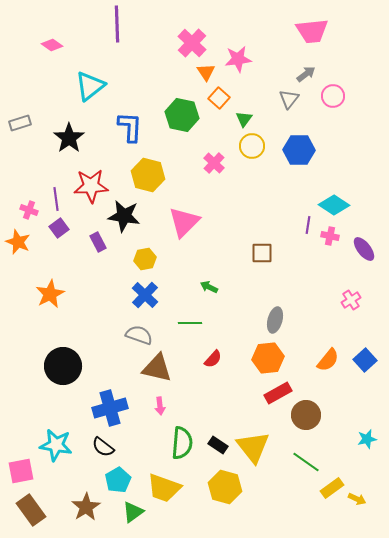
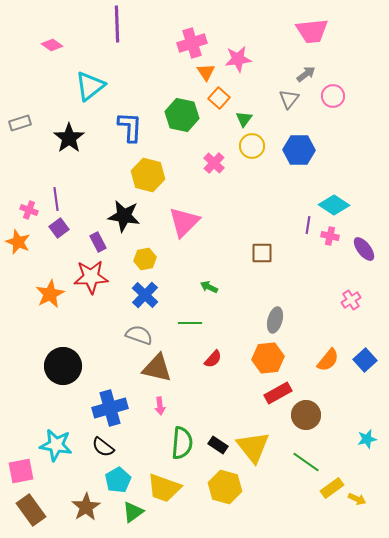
pink cross at (192, 43): rotated 28 degrees clockwise
red star at (91, 186): moved 91 px down
